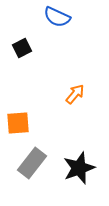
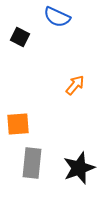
black square: moved 2 px left, 11 px up; rotated 36 degrees counterclockwise
orange arrow: moved 9 px up
orange square: moved 1 px down
gray rectangle: rotated 32 degrees counterclockwise
